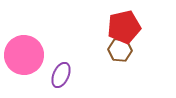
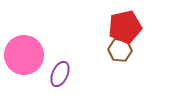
red pentagon: moved 1 px right
purple ellipse: moved 1 px left, 1 px up
